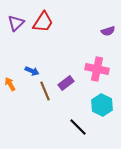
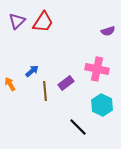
purple triangle: moved 1 px right, 2 px up
blue arrow: rotated 64 degrees counterclockwise
brown line: rotated 18 degrees clockwise
